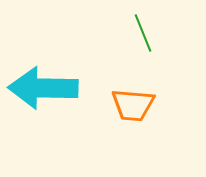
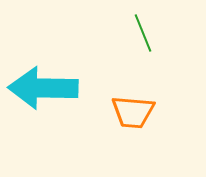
orange trapezoid: moved 7 px down
